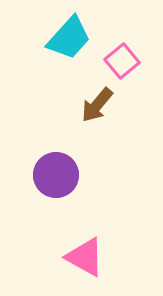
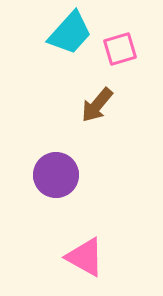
cyan trapezoid: moved 1 px right, 5 px up
pink square: moved 2 px left, 12 px up; rotated 24 degrees clockwise
